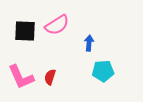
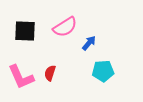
pink semicircle: moved 8 px right, 2 px down
blue arrow: rotated 35 degrees clockwise
red semicircle: moved 4 px up
